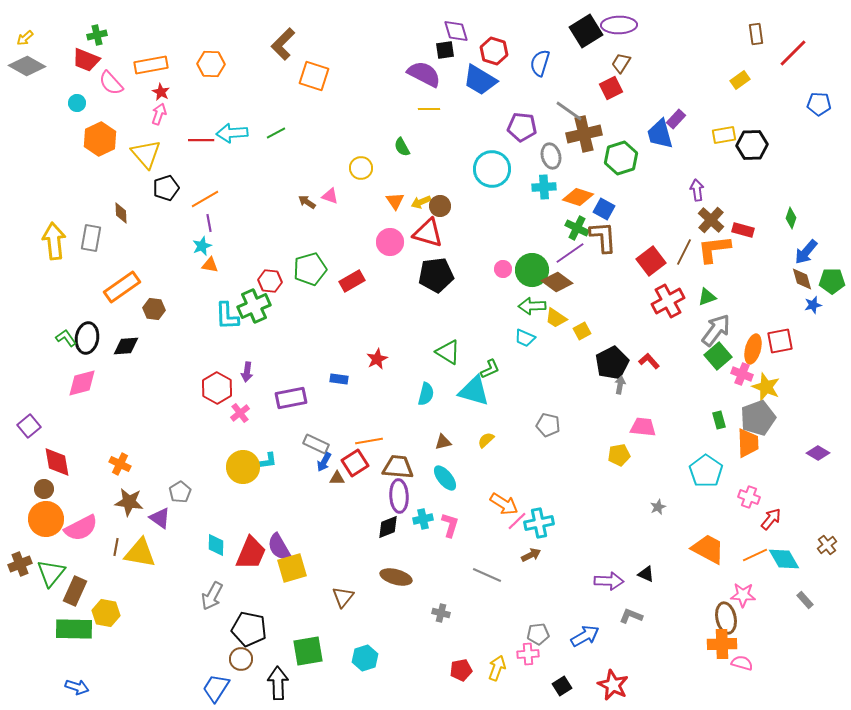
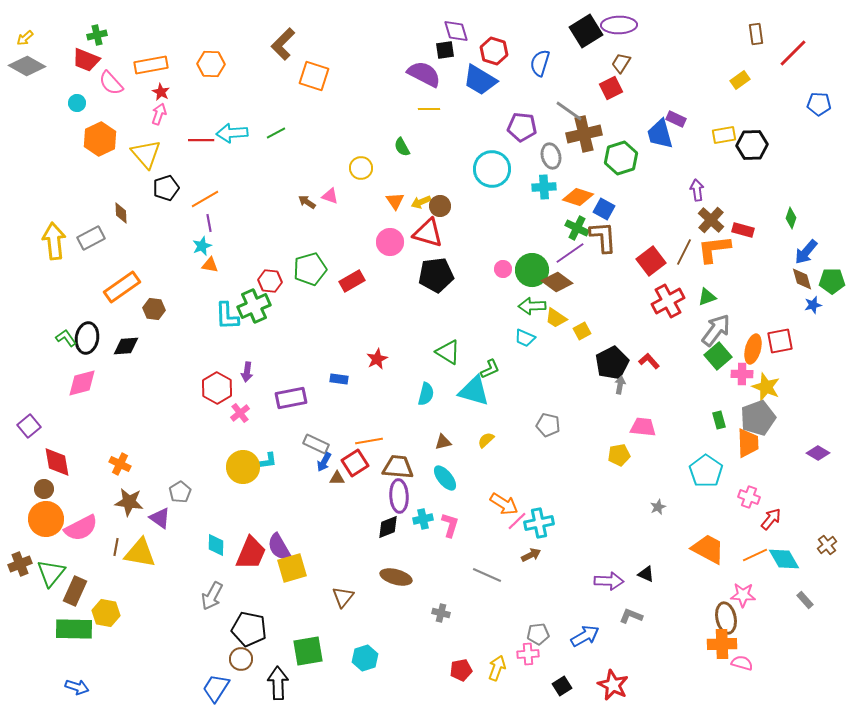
purple rectangle at (676, 119): rotated 72 degrees clockwise
gray rectangle at (91, 238): rotated 52 degrees clockwise
pink cross at (742, 374): rotated 20 degrees counterclockwise
